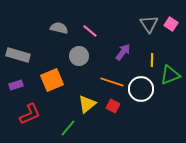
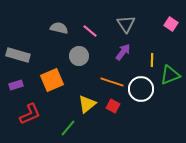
gray triangle: moved 23 px left
